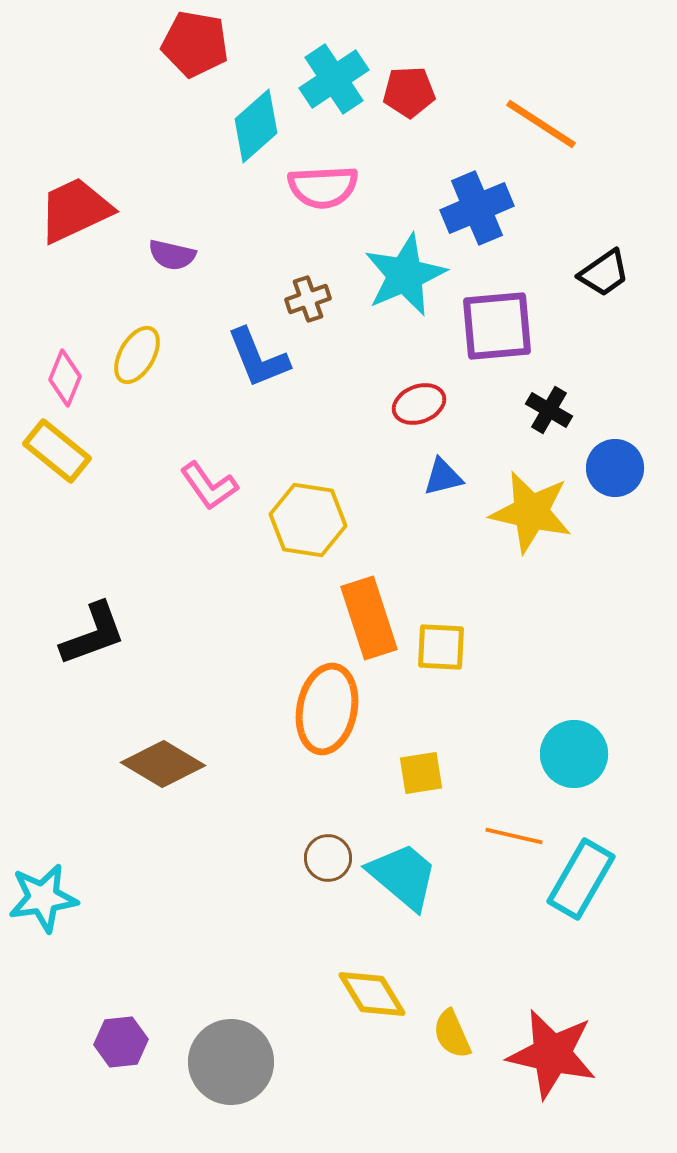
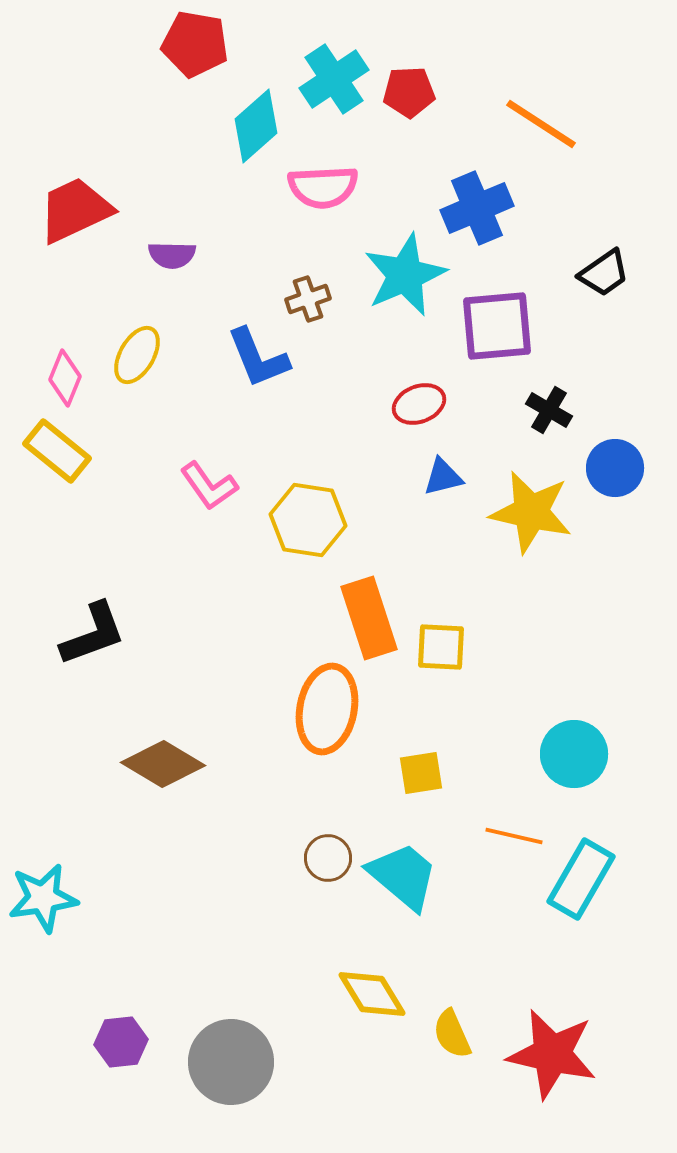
purple semicircle at (172, 255): rotated 12 degrees counterclockwise
